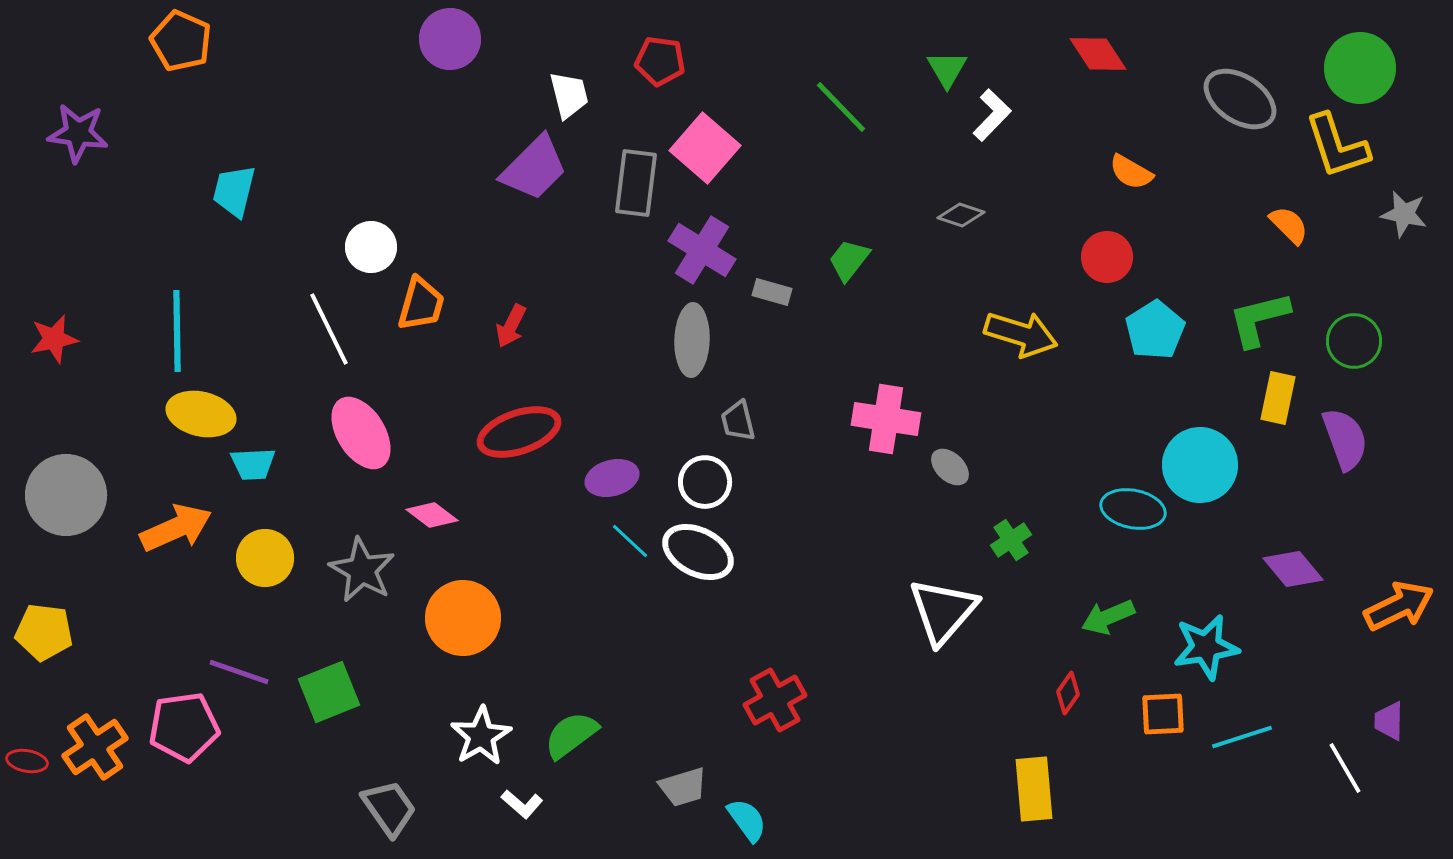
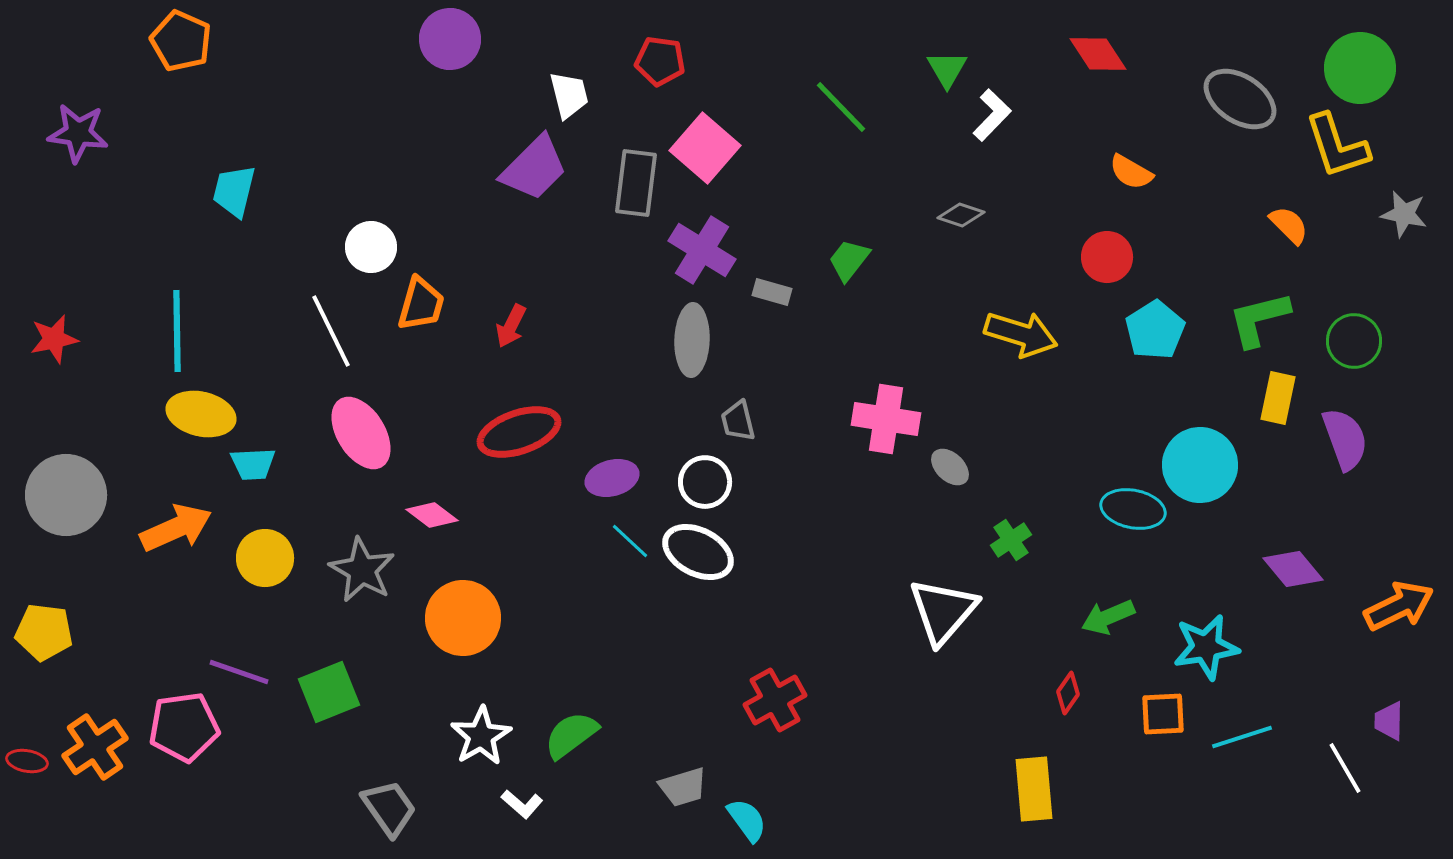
white line at (329, 329): moved 2 px right, 2 px down
